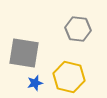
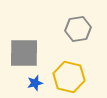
gray hexagon: rotated 15 degrees counterclockwise
gray square: rotated 8 degrees counterclockwise
